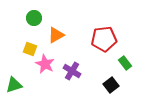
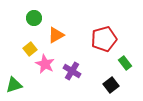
red pentagon: rotated 10 degrees counterclockwise
yellow square: rotated 32 degrees clockwise
